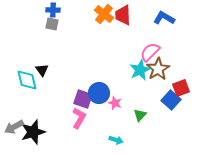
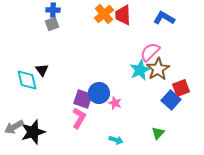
orange cross: rotated 12 degrees clockwise
gray square: rotated 32 degrees counterclockwise
green triangle: moved 18 px right, 18 px down
